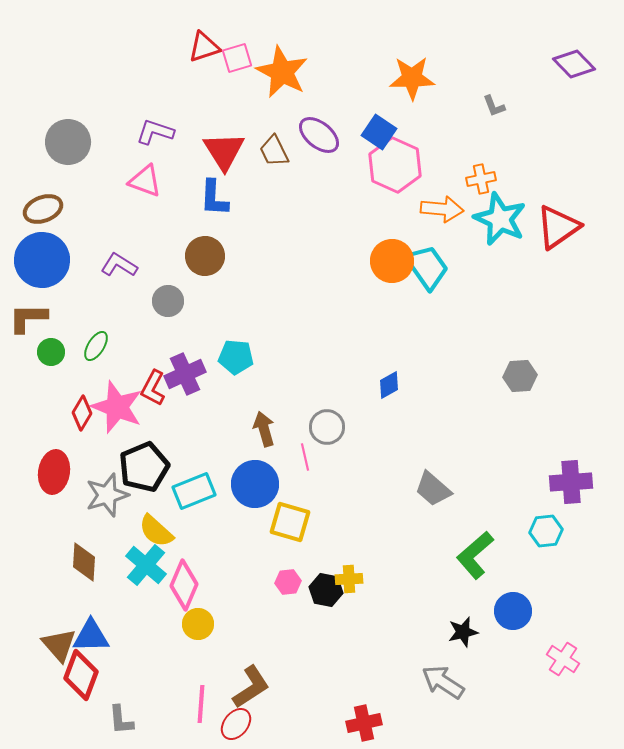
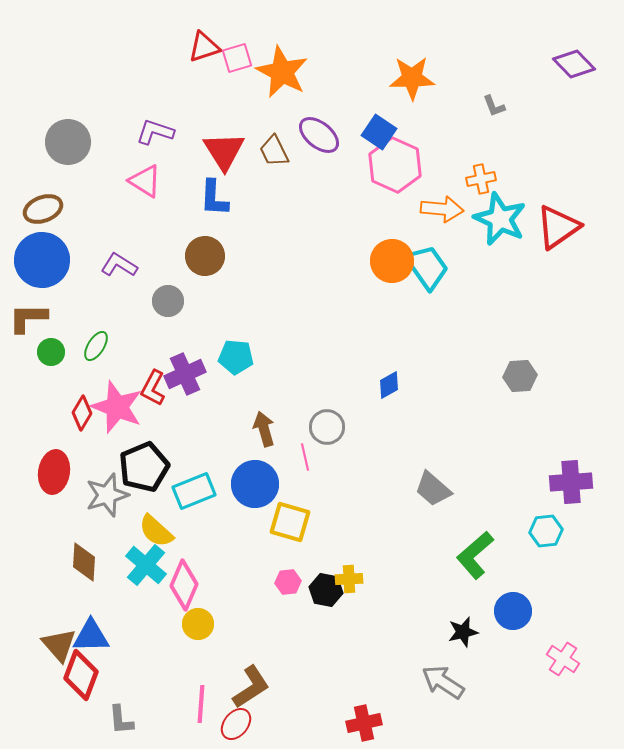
pink triangle at (145, 181): rotated 12 degrees clockwise
